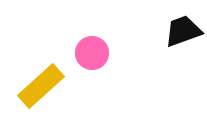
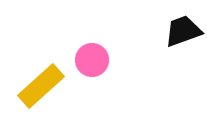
pink circle: moved 7 px down
